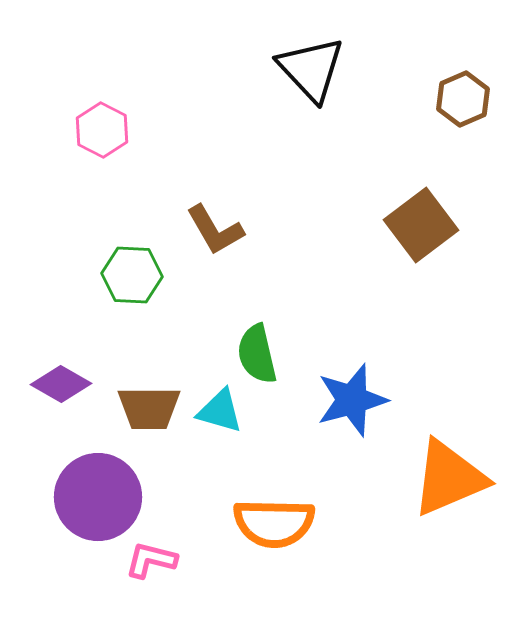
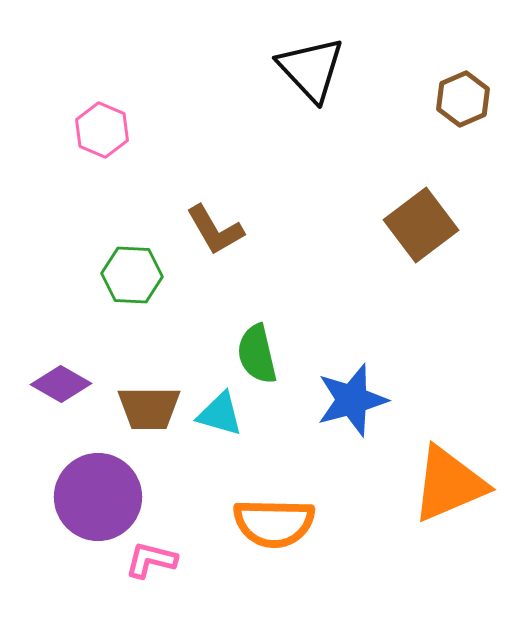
pink hexagon: rotated 4 degrees counterclockwise
cyan triangle: moved 3 px down
orange triangle: moved 6 px down
